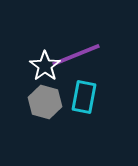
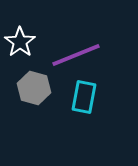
white star: moved 25 px left, 24 px up
gray hexagon: moved 11 px left, 14 px up
